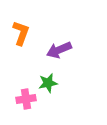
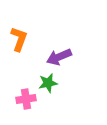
orange L-shape: moved 2 px left, 6 px down
purple arrow: moved 7 px down
